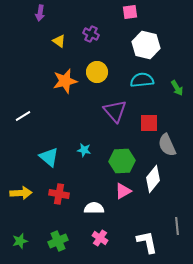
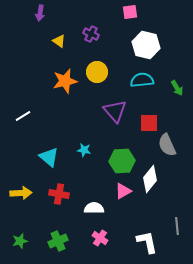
white diamond: moved 3 px left
